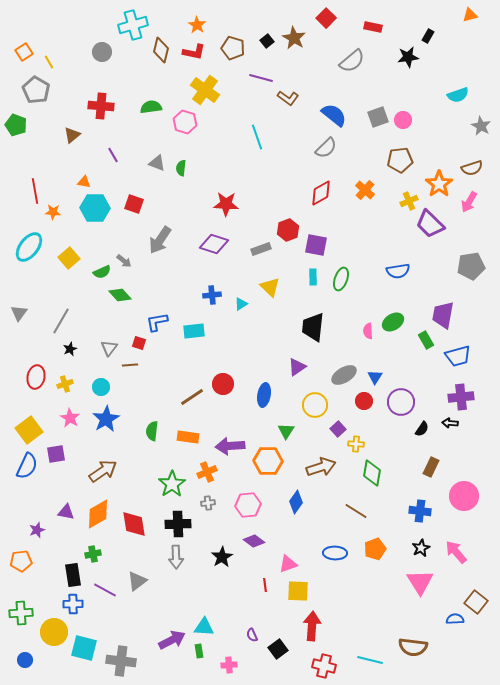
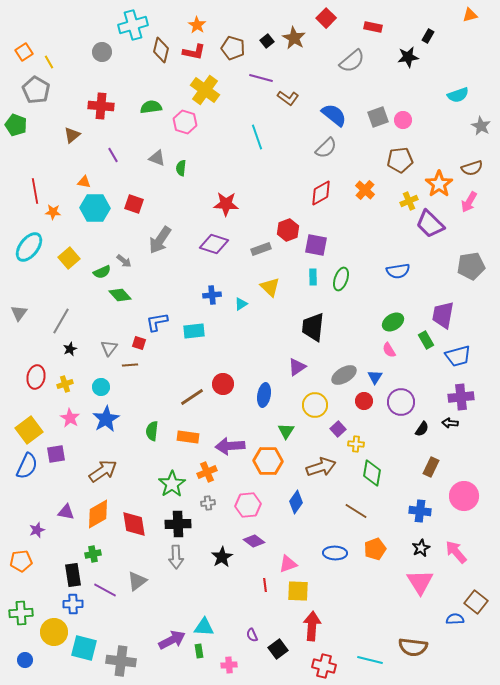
gray triangle at (157, 163): moved 5 px up
pink semicircle at (368, 331): moved 21 px right, 19 px down; rotated 28 degrees counterclockwise
